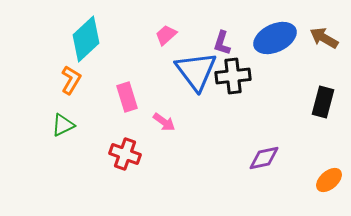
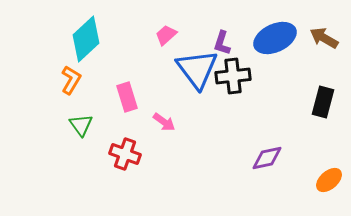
blue triangle: moved 1 px right, 2 px up
green triangle: moved 18 px right; rotated 40 degrees counterclockwise
purple diamond: moved 3 px right
